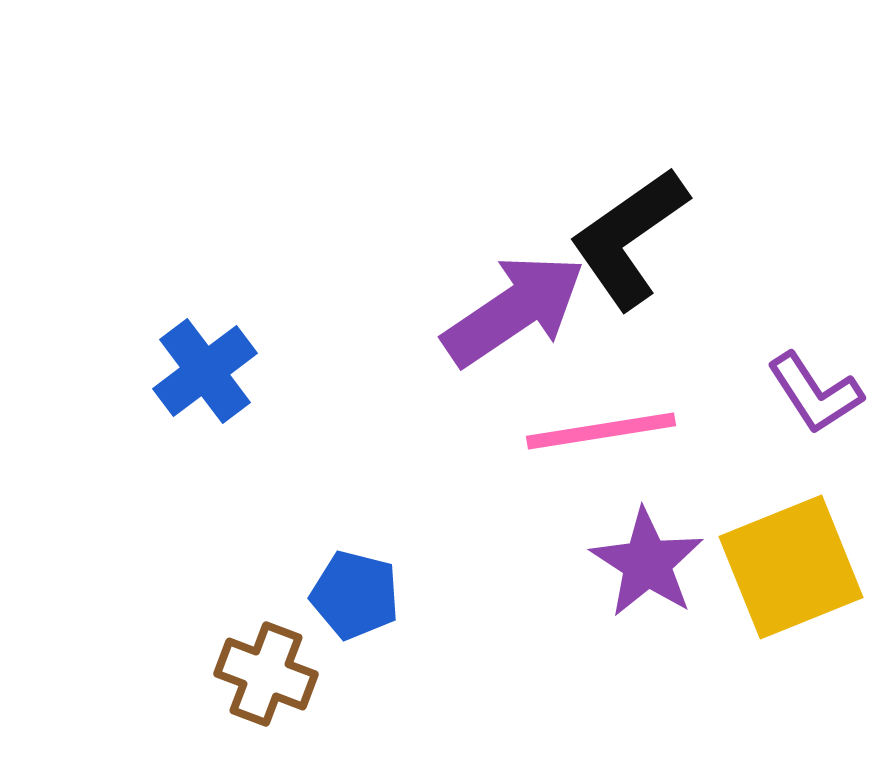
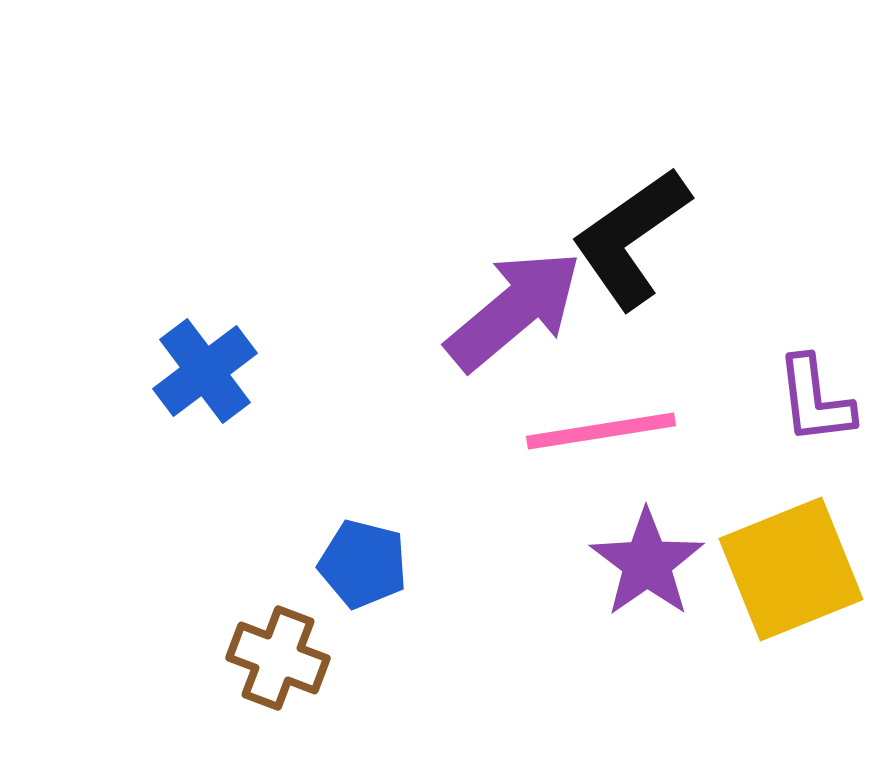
black L-shape: moved 2 px right
purple arrow: rotated 6 degrees counterclockwise
purple L-shape: moved 7 px down; rotated 26 degrees clockwise
purple star: rotated 4 degrees clockwise
yellow square: moved 2 px down
blue pentagon: moved 8 px right, 31 px up
brown cross: moved 12 px right, 16 px up
